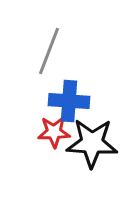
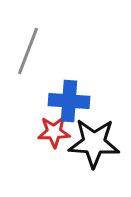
gray line: moved 21 px left
black star: moved 2 px right
